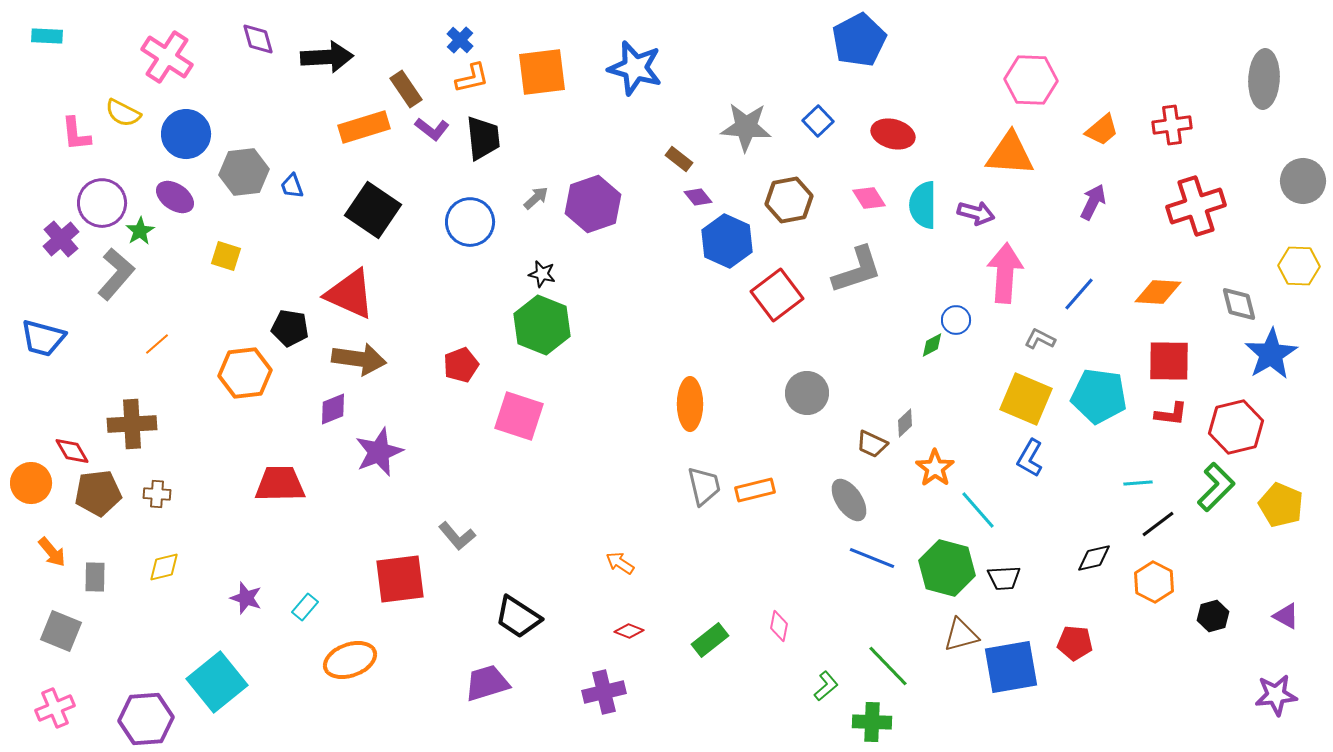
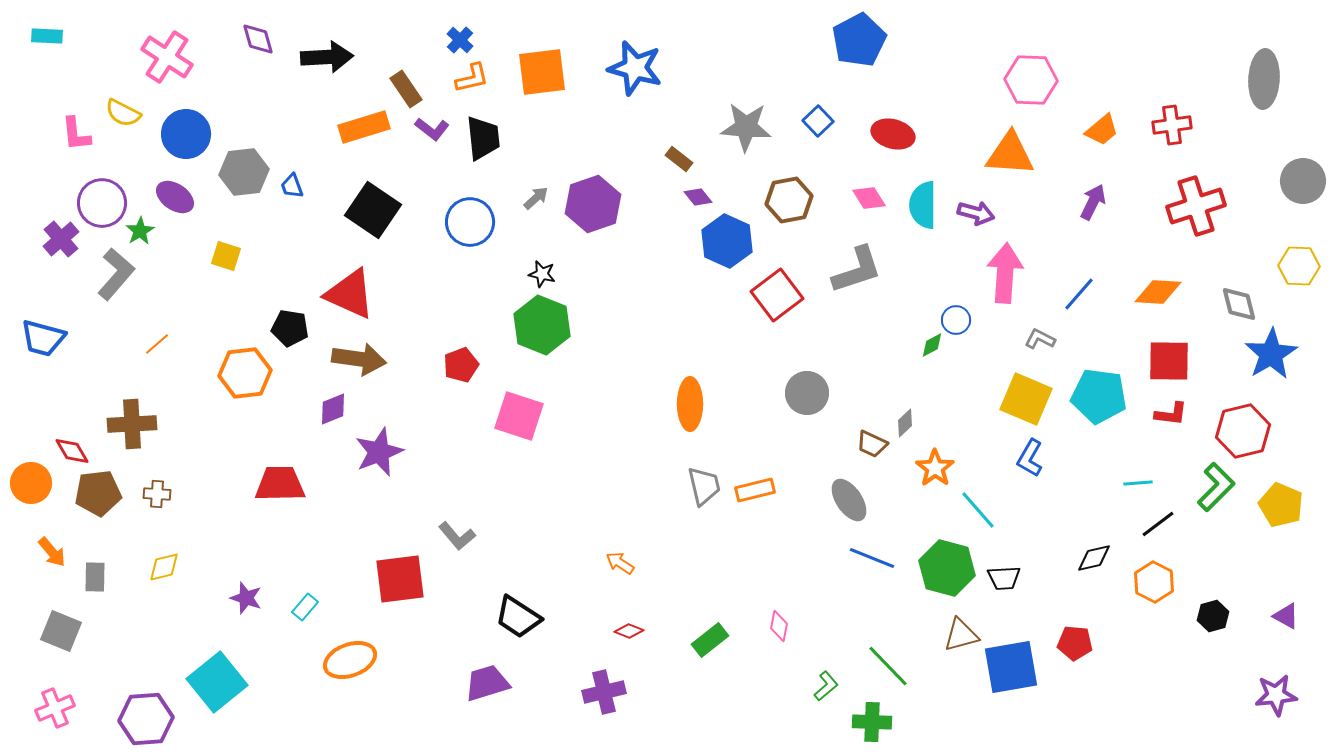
red hexagon at (1236, 427): moved 7 px right, 4 px down
